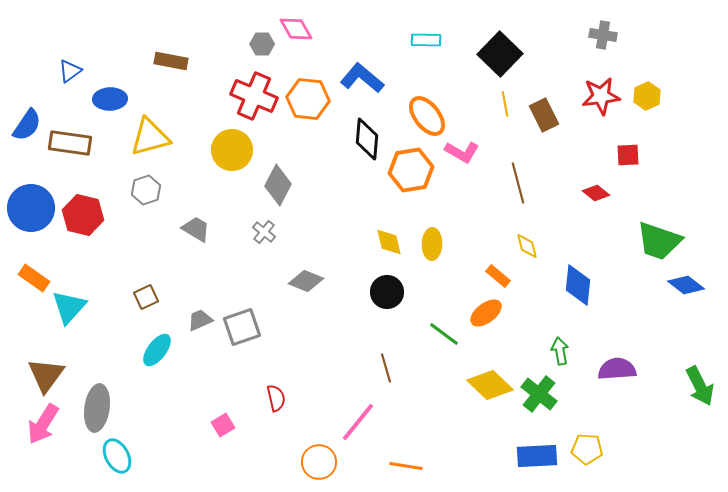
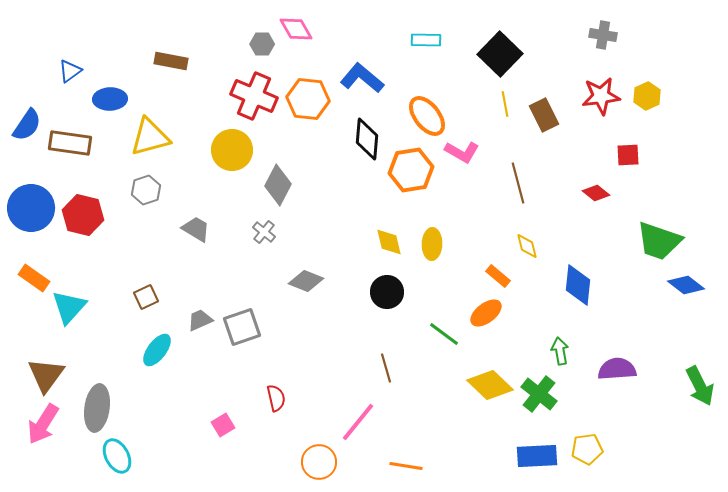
yellow pentagon at (587, 449): rotated 12 degrees counterclockwise
